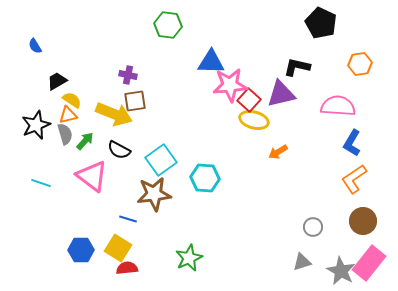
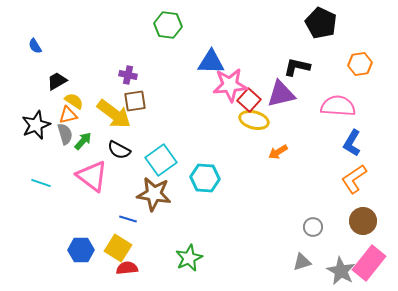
yellow semicircle: moved 2 px right, 1 px down
yellow arrow: rotated 15 degrees clockwise
green arrow: moved 2 px left
brown star: rotated 16 degrees clockwise
